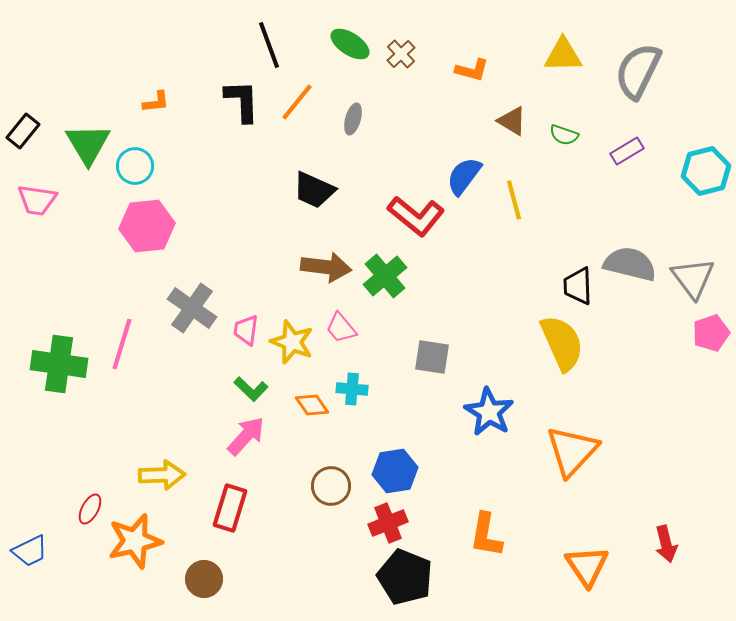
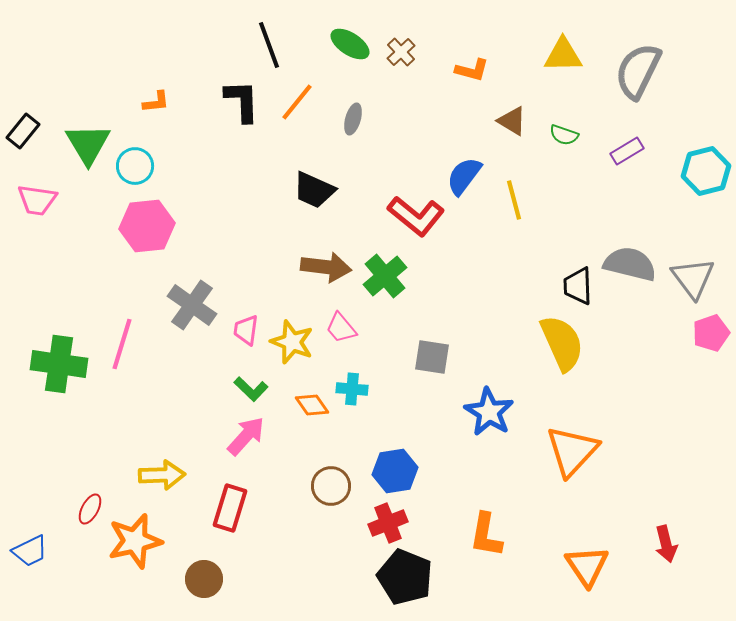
brown cross at (401, 54): moved 2 px up
gray cross at (192, 308): moved 3 px up
